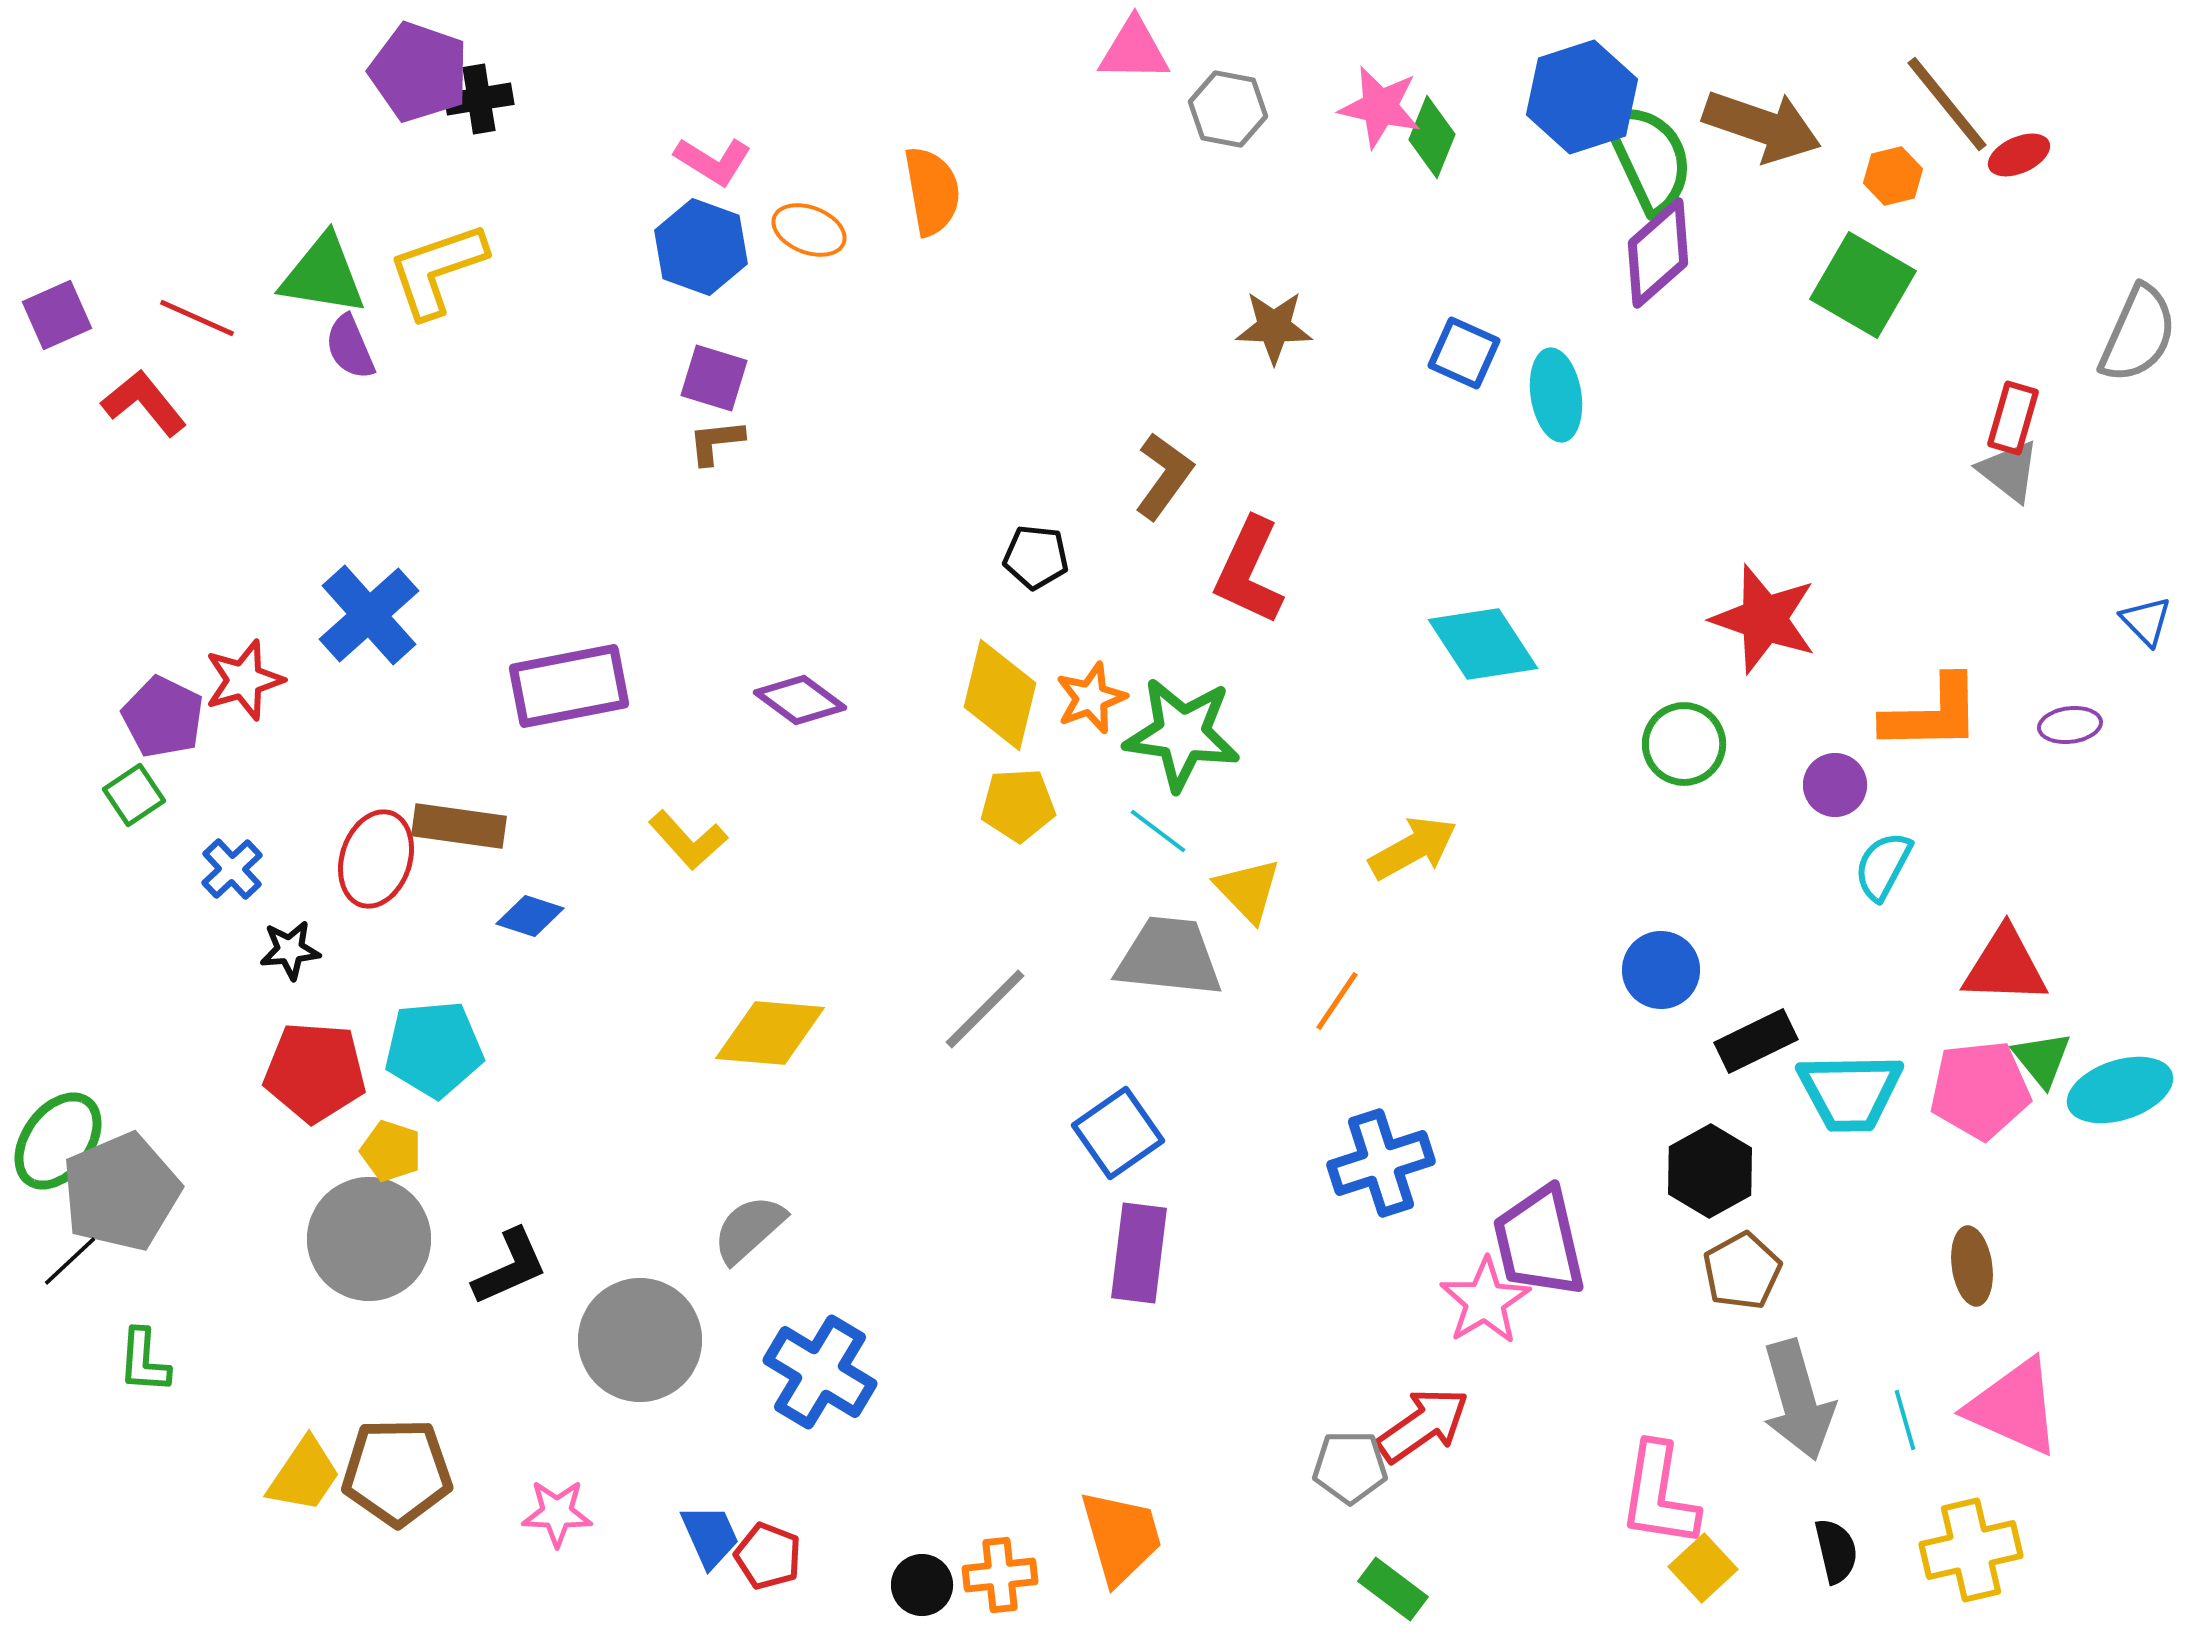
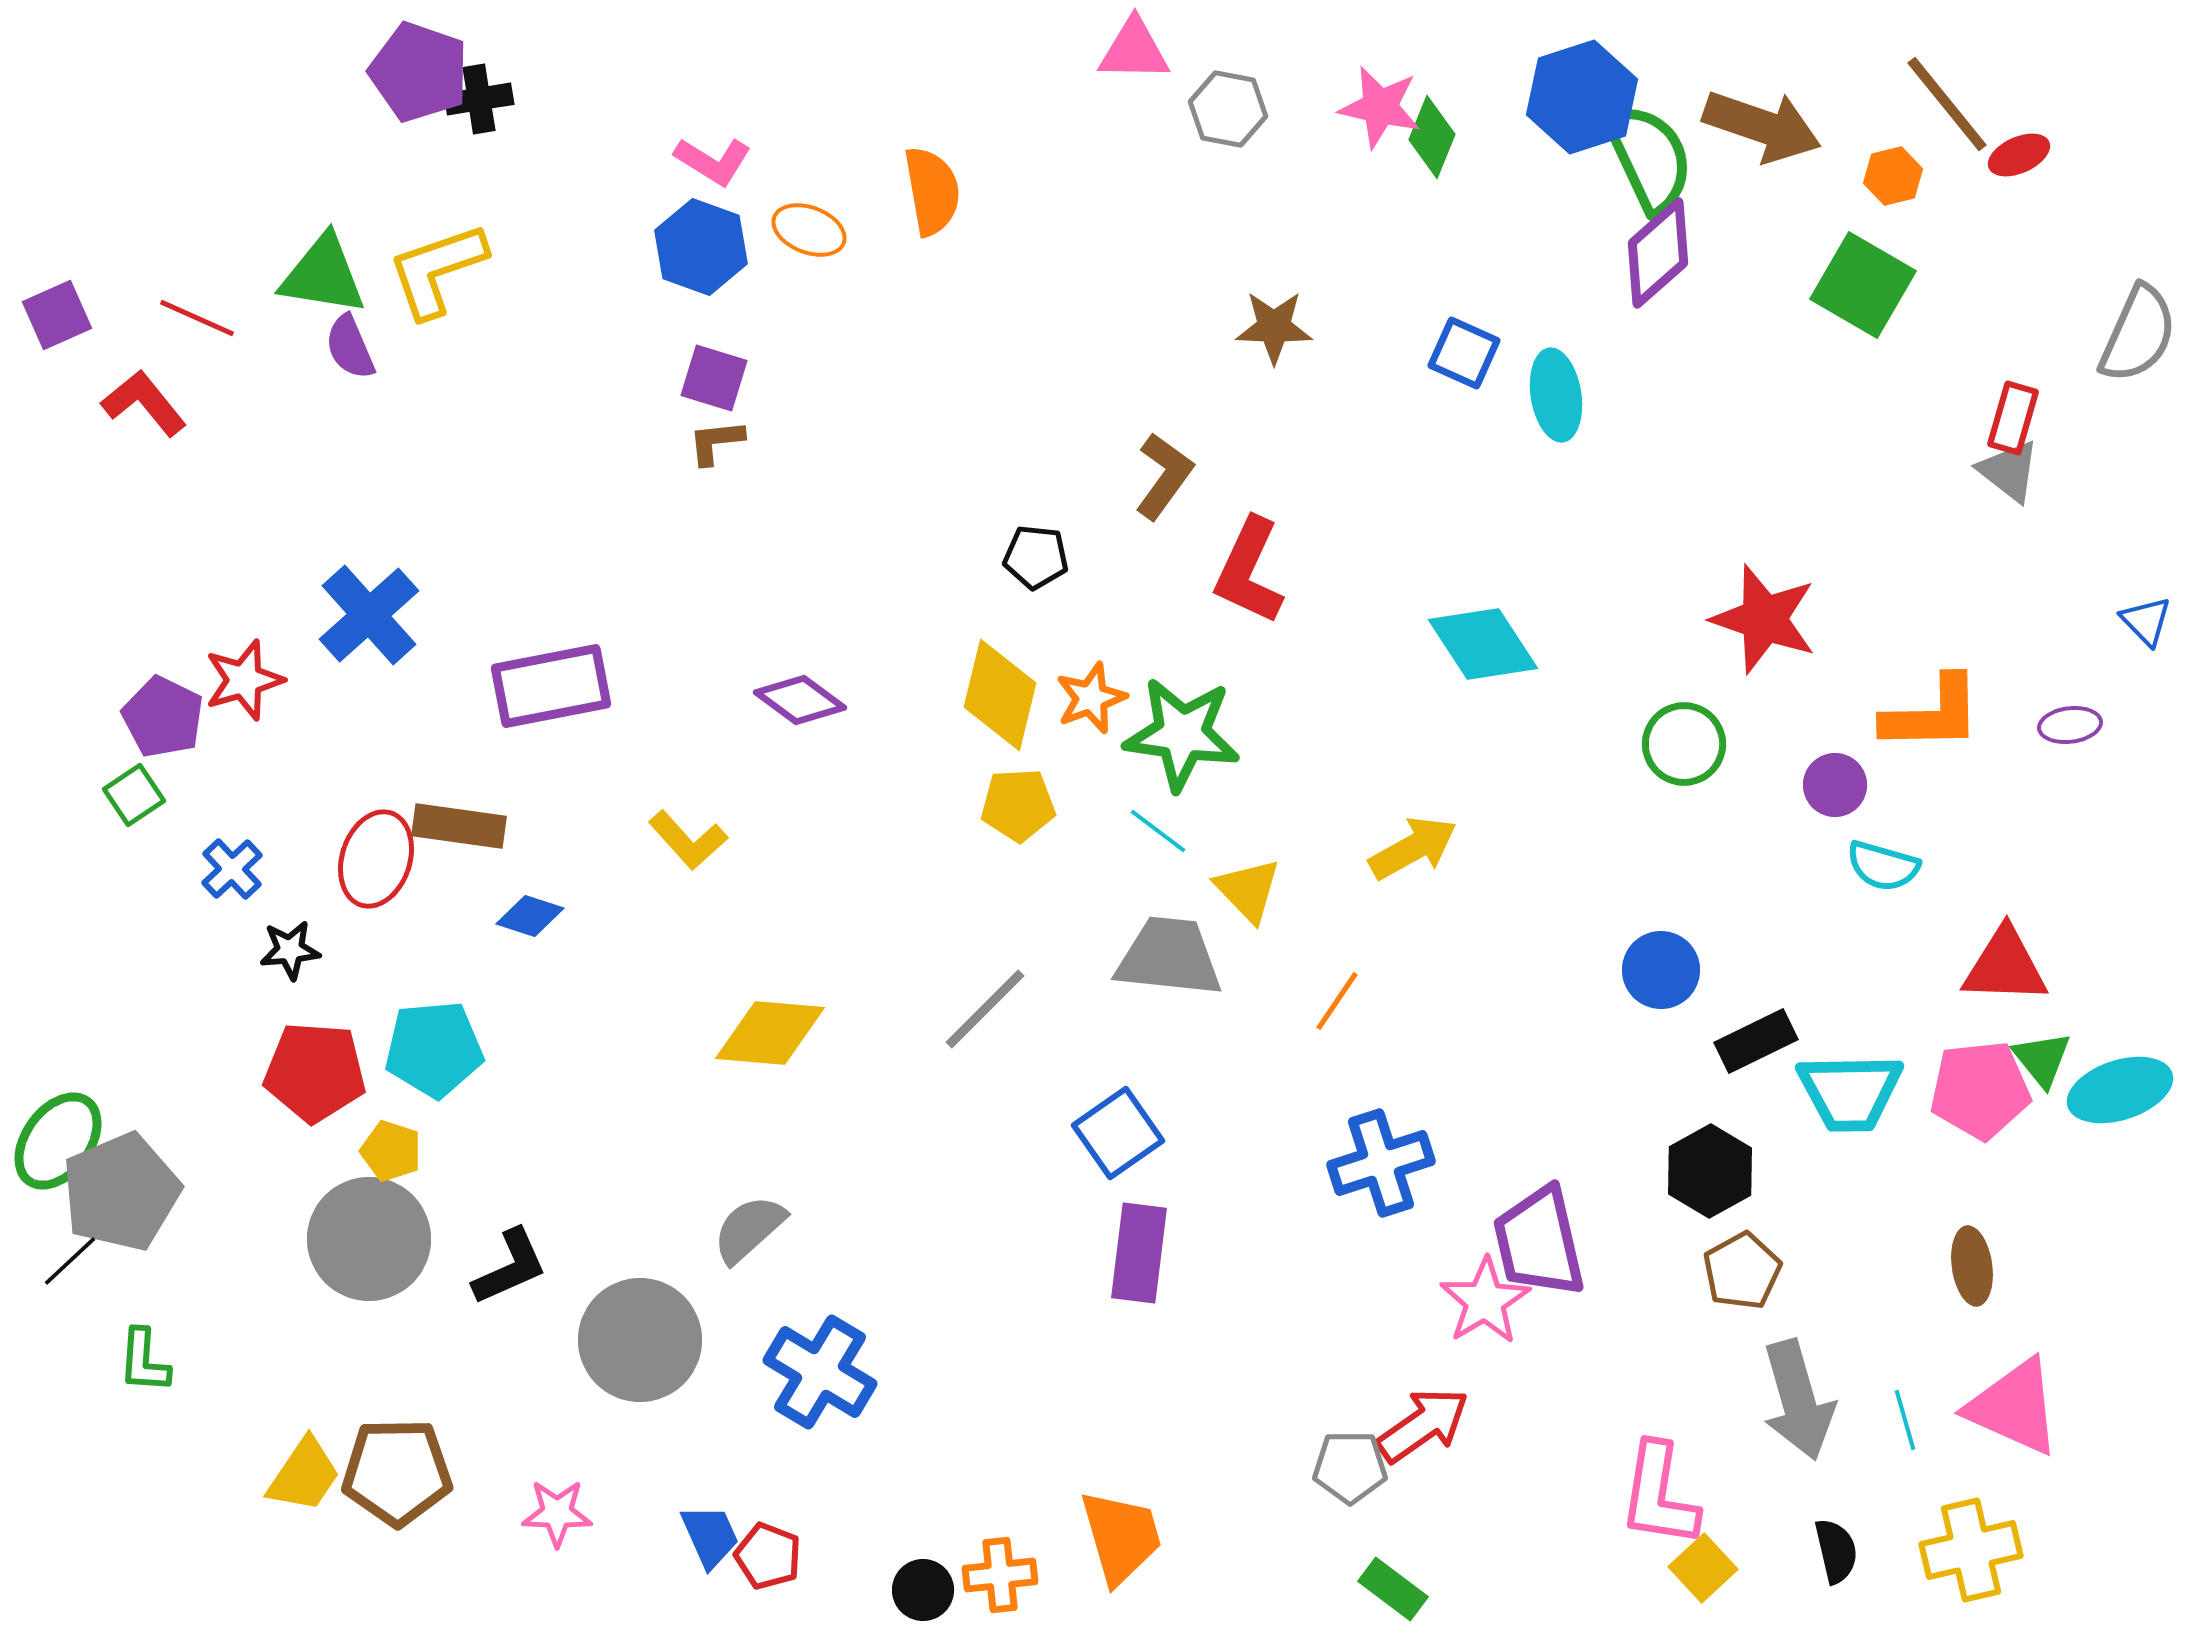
purple rectangle at (569, 686): moved 18 px left
cyan semicircle at (1883, 866): rotated 102 degrees counterclockwise
black circle at (922, 1585): moved 1 px right, 5 px down
